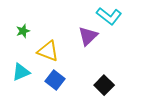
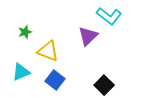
green star: moved 2 px right, 1 px down
